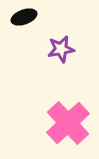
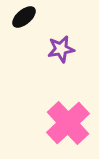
black ellipse: rotated 20 degrees counterclockwise
